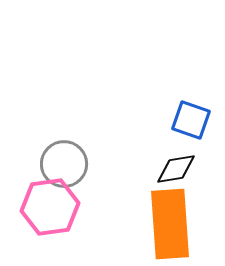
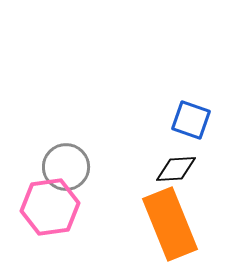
gray circle: moved 2 px right, 3 px down
black diamond: rotated 6 degrees clockwise
orange rectangle: rotated 18 degrees counterclockwise
